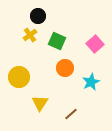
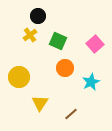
green square: moved 1 px right
